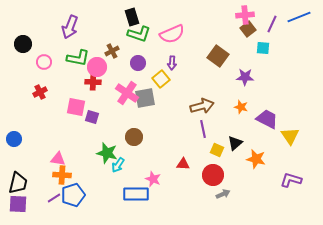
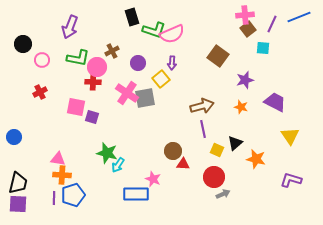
green L-shape at (139, 34): moved 15 px right, 4 px up
pink circle at (44, 62): moved 2 px left, 2 px up
purple star at (245, 77): moved 3 px down; rotated 18 degrees counterclockwise
purple trapezoid at (267, 119): moved 8 px right, 17 px up
brown circle at (134, 137): moved 39 px right, 14 px down
blue circle at (14, 139): moved 2 px up
red circle at (213, 175): moved 1 px right, 2 px down
purple line at (54, 198): rotated 56 degrees counterclockwise
